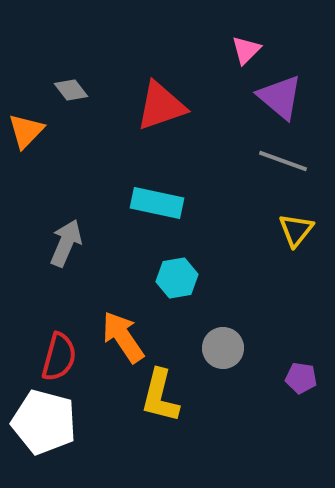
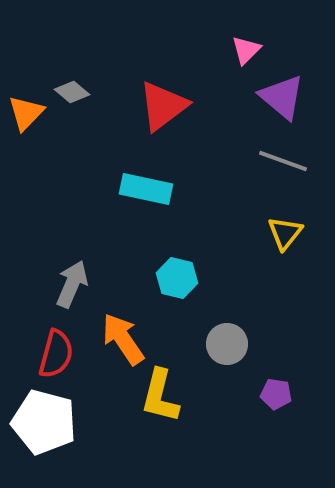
gray diamond: moved 1 px right, 2 px down; rotated 12 degrees counterclockwise
purple triangle: moved 2 px right
red triangle: moved 2 px right; rotated 18 degrees counterclockwise
orange triangle: moved 18 px up
cyan rectangle: moved 11 px left, 14 px up
yellow triangle: moved 11 px left, 3 px down
gray arrow: moved 6 px right, 41 px down
cyan hexagon: rotated 24 degrees clockwise
orange arrow: moved 2 px down
gray circle: moved 4 px right, 4 px up
red semicircle: moved 3 px left, 3 px up
purple pentagon: moved 25 px left, 16 px down
